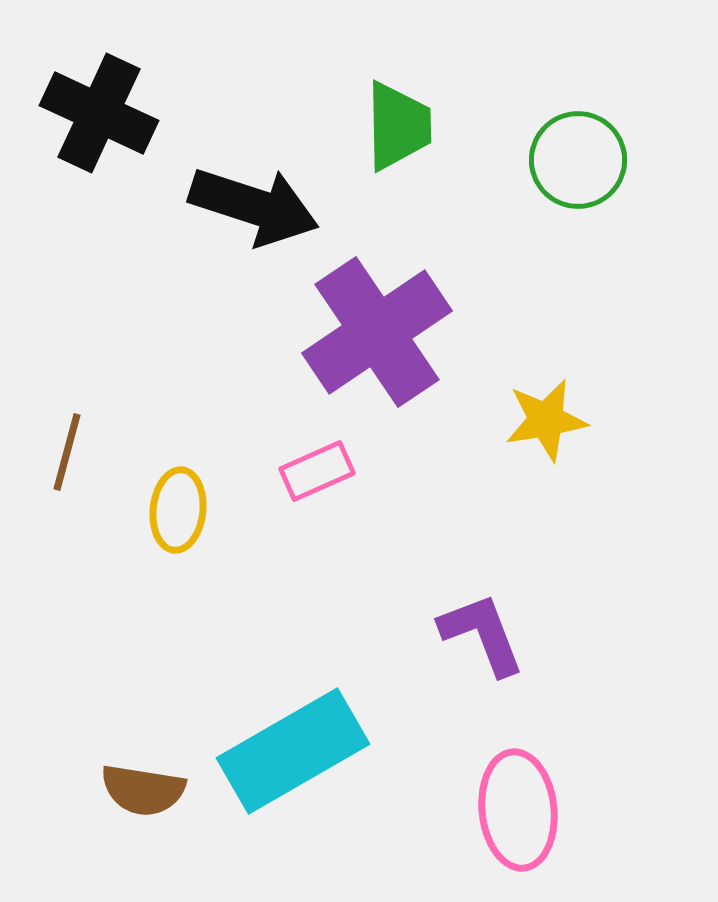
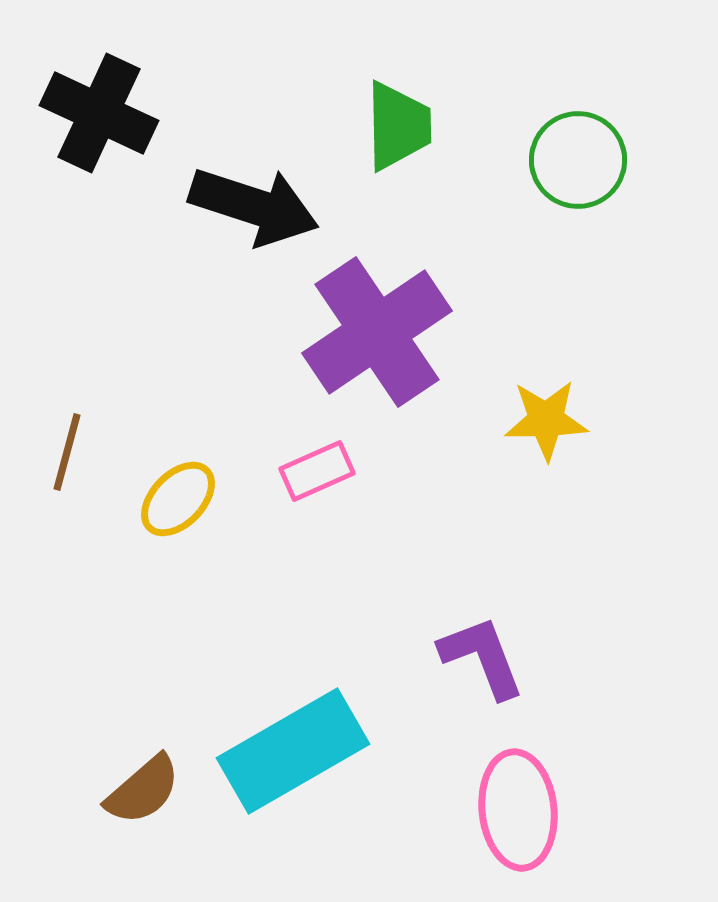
yellow star: rotated 8 degrees clockwise
yellow ellipse: moved 11 px up; rotated 38 degrees clockwise
purple L-shape: moved 23 px down
brown semicircle: rotated 50 degrees counterclockwise
